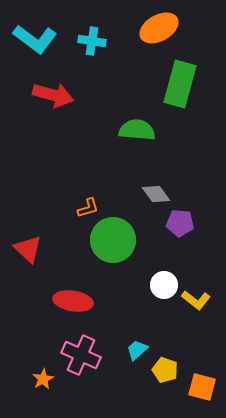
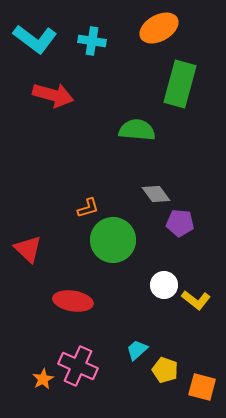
pink cross: moved 3 px left, 11 px down
